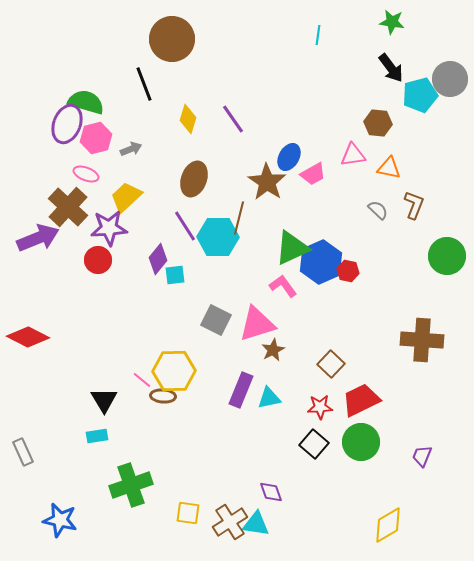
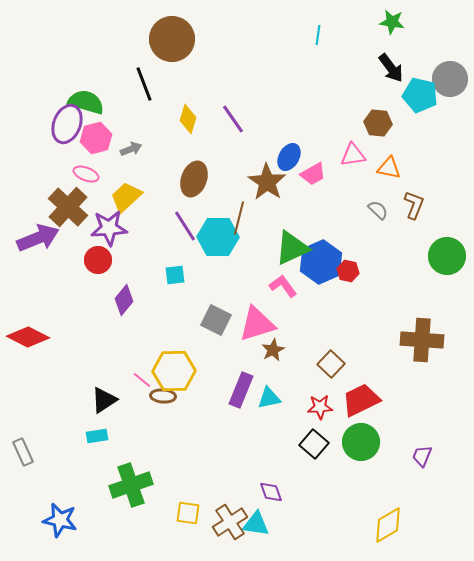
cyan pentagon at (420, 95): rotated 28 degrees clockwise
purple diamond at (158, 259): moved 34 px left, 41 px down
black triangle at (104, 400): rotated 28 degrees clockwise
